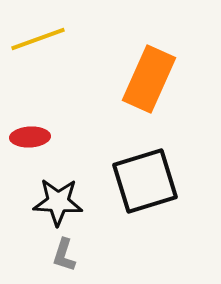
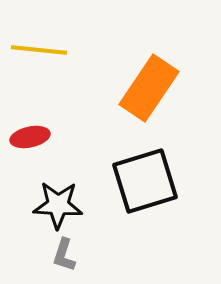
yellow line: moved 1 px right, 11 px down; rotated 26 degrees clockwise
orange rectangle: moved 9 px down; rotated 10 degrees clockwise
red ellipse: rotated 9 degrees counterclockwise
black star: moved 3 px down
